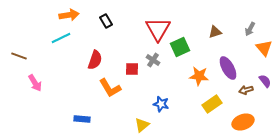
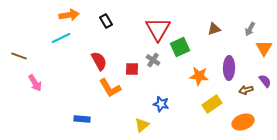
brown triangle: moved 1 px left, 3 px up
orange triangle: rotated 12 degrees clockwise
red semicircle: moved 4 px right, 1 px down; rotated 48 degrees counterclockwise
purple ellipse: moved 1 px right; rotated 30 degrees clockwise
